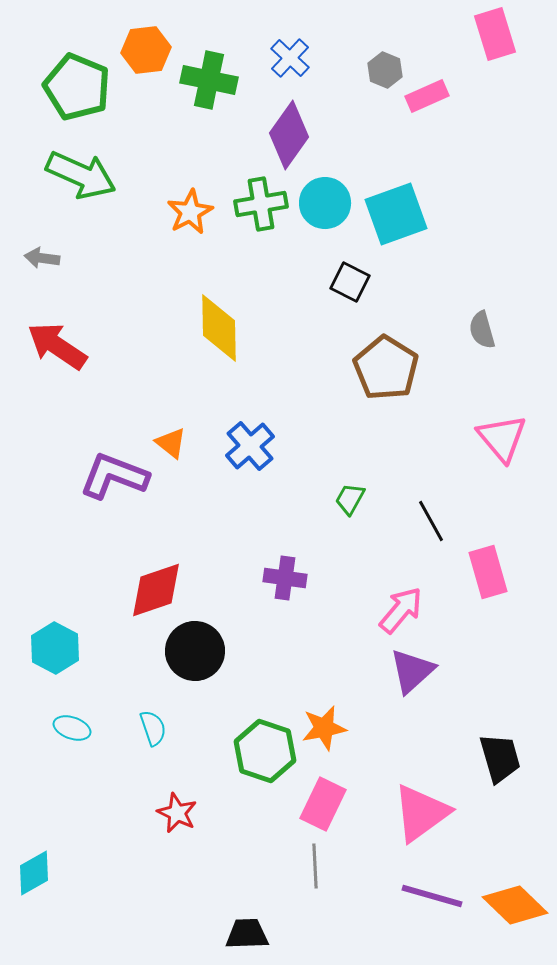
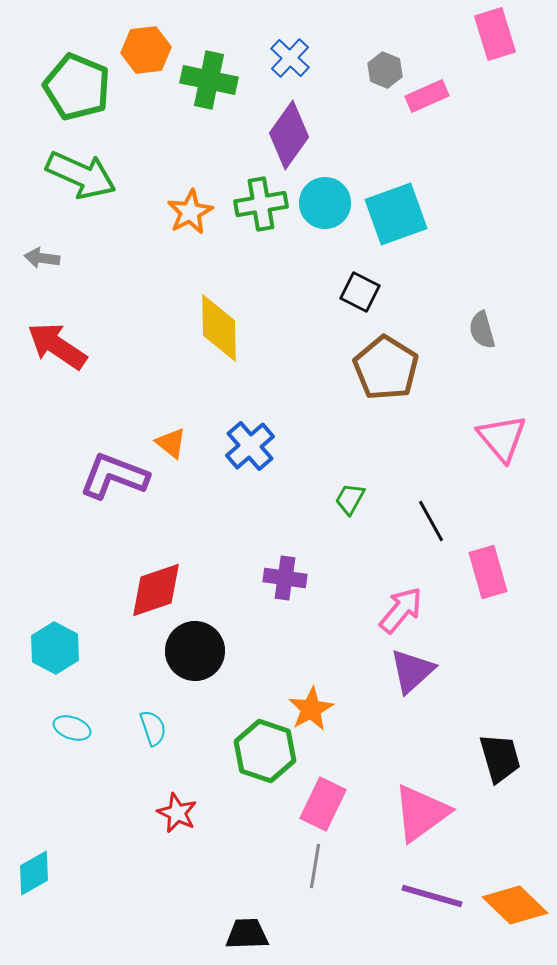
black square at (350, 282): moved 10 px right, 10 px down
orange star at (324, 728): moved 13 px left, 19 px up; rotated 18 degrees counterclockwise
gray line at (315, 866): rotated 12 degrees clockwise
